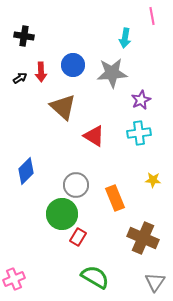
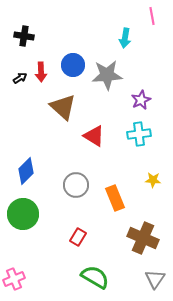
gray star: moved 5 px left, 2 px down
cyan cross: moved 1 px down
green circle: moved 39 px left
gray triangle: moved 3 px up
